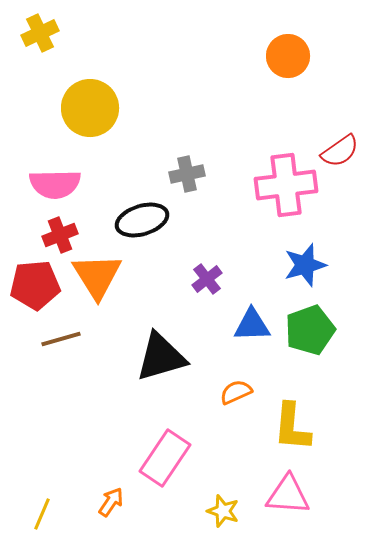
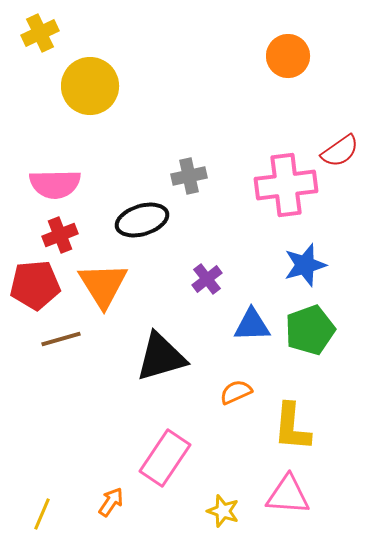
yellow circle: moved 22 px up
gray cross: moved 2 px right, 2 px down
orange triangle: moved 6 px right, 9 px down
